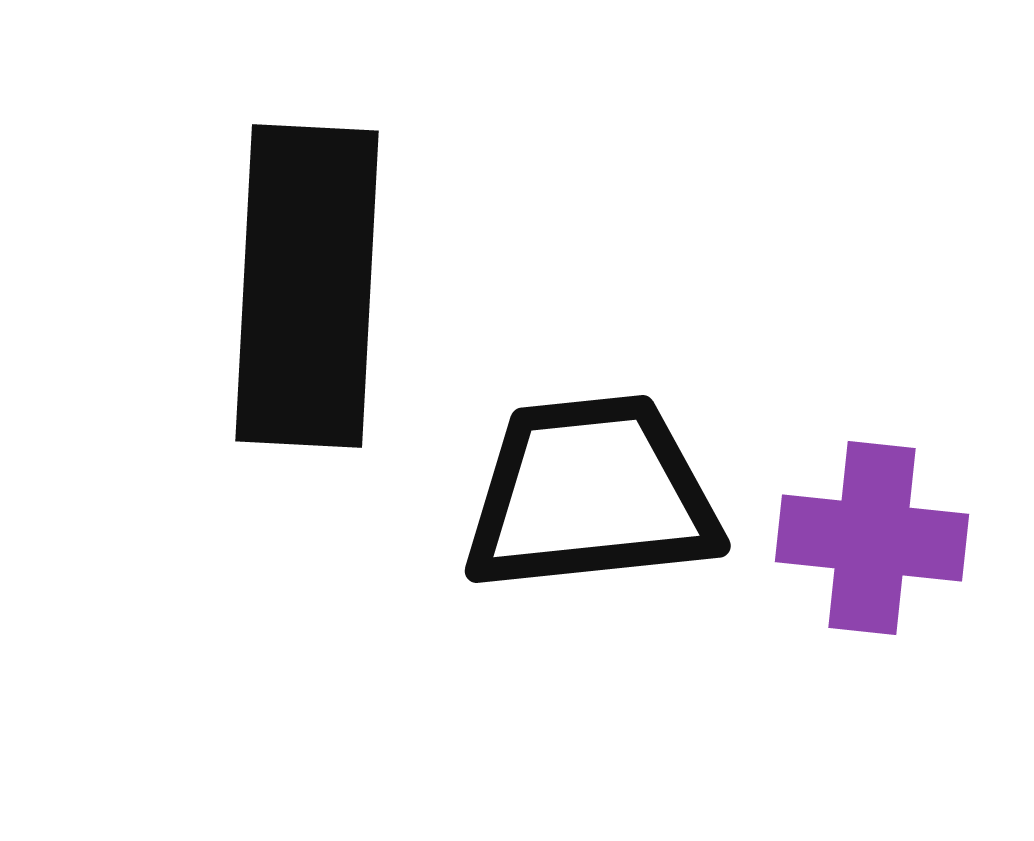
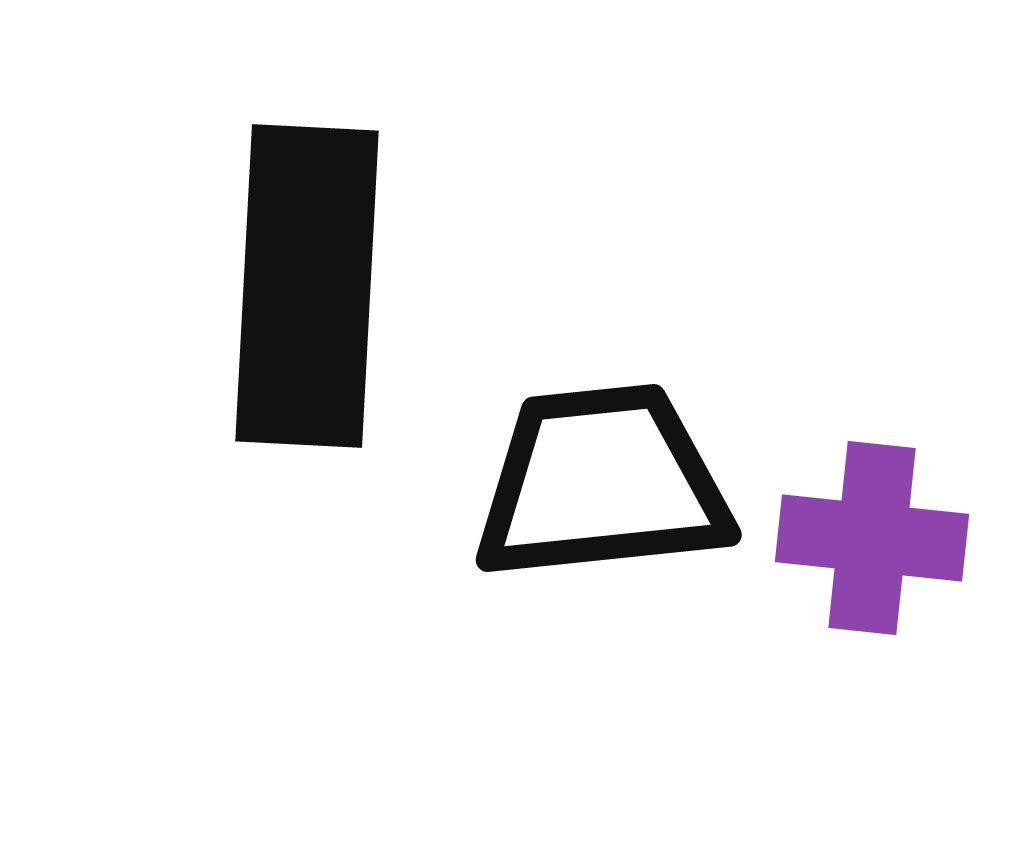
black trapezoid: moved 11 px right, 11 px up
